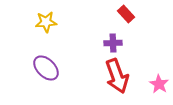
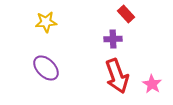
purple cross: moved 4 px up
pink star: moved 7 px left
